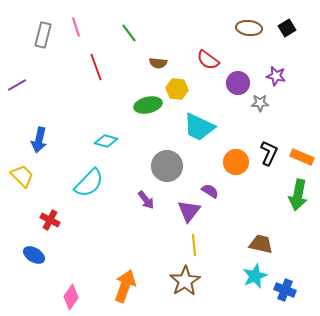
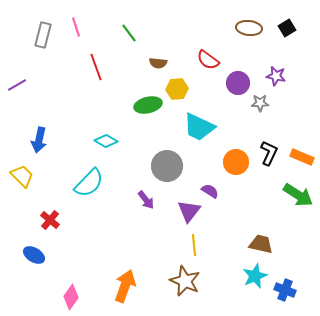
yellow hexagon: rotated 10 degrees counterclockwise
cyan diamond: rotated 15 degrees clockwise
green arrow: rotated 68 degrees counterclockwise
red cross: rotated 12 degrees clockwise
brown star: rotated 16 degrees counterclockwise
